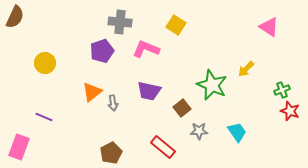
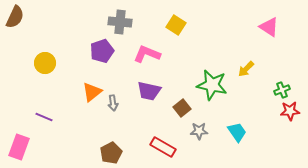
pink L-shape: moved 1 px right, 5 px down
green star: rotated 12 degrees counterclockwise
red star: rotated 24 degrees counterclockwise
red rectangle: rotated 10 degrees counterclockwise
